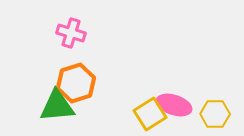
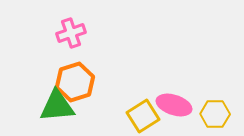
pink cross: rotated 36 degrees counterclockwise
orange hexagon: moved 1 px left, 1 px up
yellow square: moved 7 px left, 2 px down
